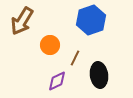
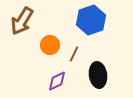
brown line: moved 1 px left, 4 px up
black ellipse: moved 1 px left
